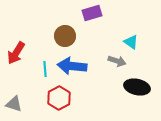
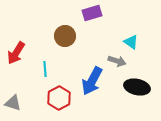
blue arrow: moved 20 px right, 15 px down; rotated 68 degrees counterclockwise
gray triangle: moved 1 px left, 1 px up
